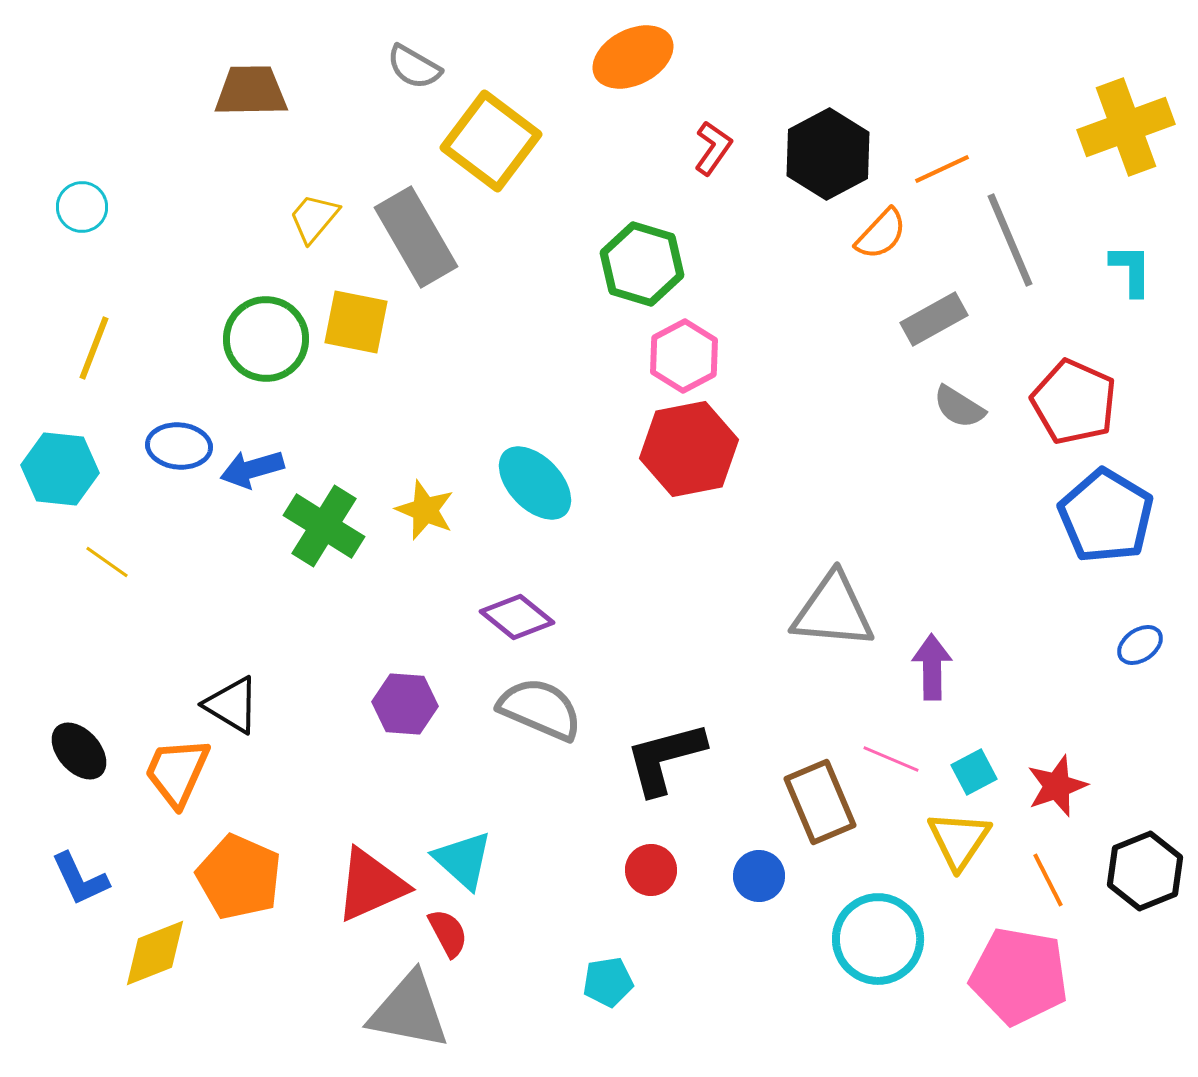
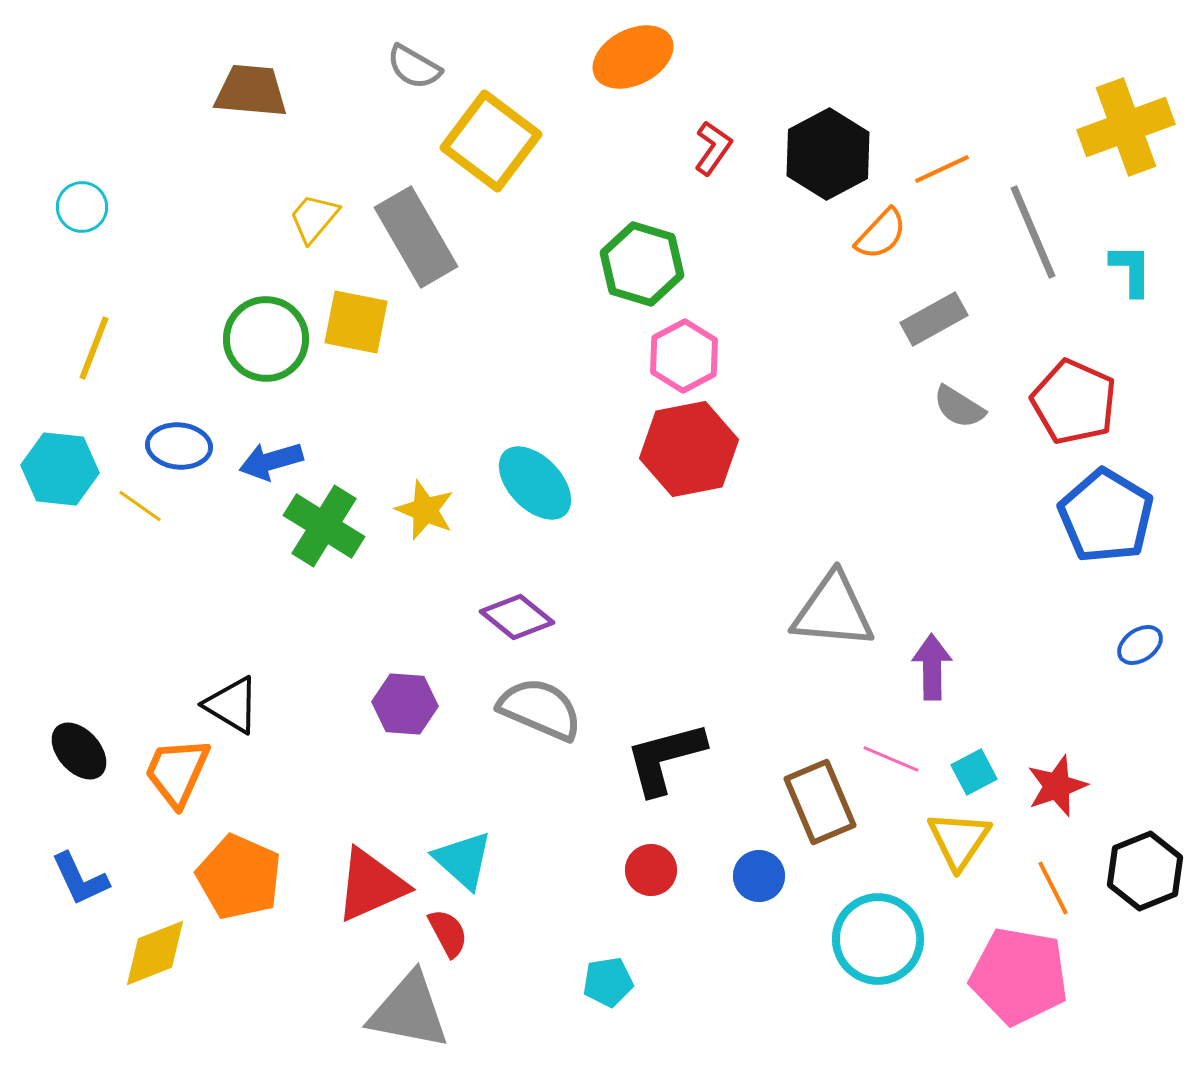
brown trapezoid at (251, 91): rotated 6 degrees clockwise
gray line at (1010, 240): moved 23 px right, 8 px up
blue arrow at (252, 469): moved 19 px right, 8 px up
yellow line at (107, 562): moved 33 px right, 56 px up
orange line at (1048, 880): moved 5 px right, 8 px down
